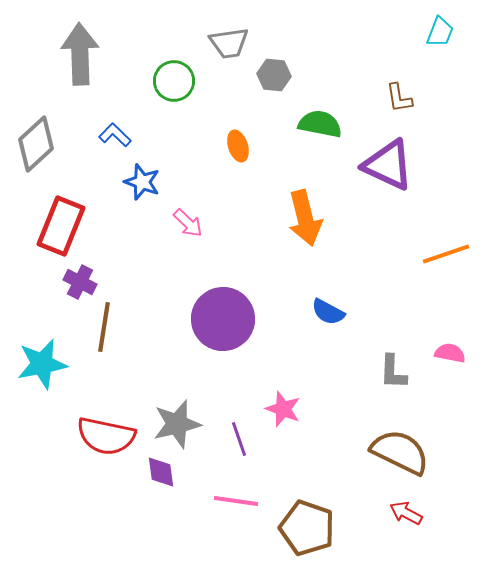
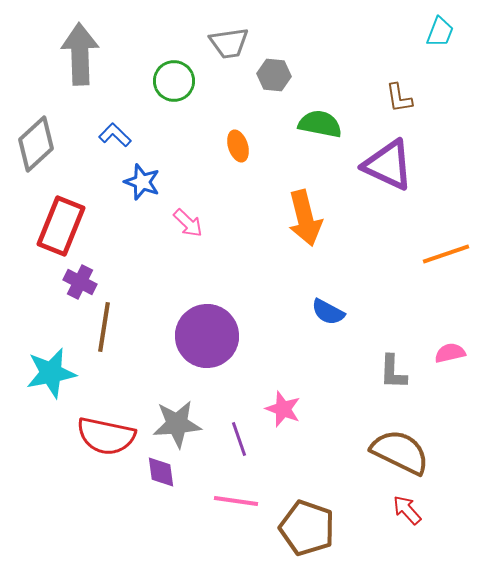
purple circle: moved 16 px left, 17 px down
pink semicircle: rotated 24 degrees counterclockwise
cyan star: moved 9 px right, 9 px down
gray star: rotated 9 degrees clockwise
red arrow: moved 1 px right, 3 px up; rotated 20 degrees clockwise
